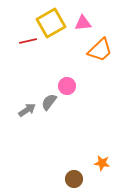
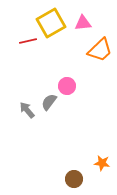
gray arrow: rotated 96 degrees counterclockwise
